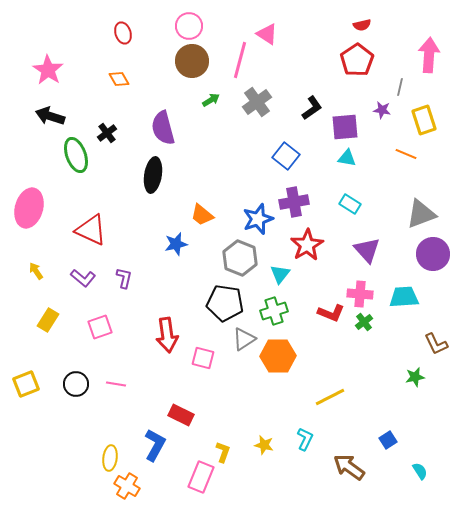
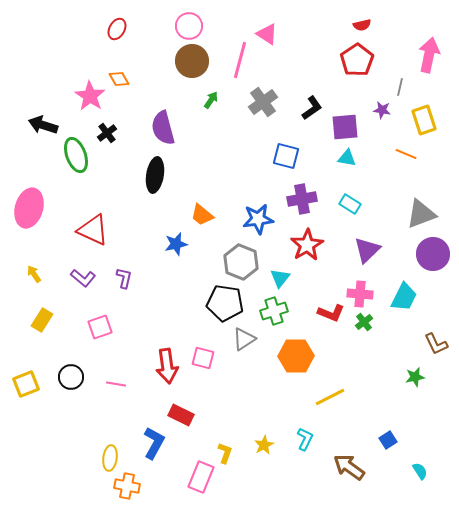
red ellipse at (123, 33): moved 6 px left, 4 px up; rotated 45 degrees clockwise
pink arrow at (429, 55): rotated 8 degrees clockwise
pink star at (48, 70): moved 42 px right, 26 px down
green arrow at (211, 100): rotated 24 degrees counterclockwise
gray cross at (257, 102): moved 6 px right
black arrow at (50, 116): moved 7 px left, 9 px down
blue square at (286, 156): rotated 24 degrees counterclockwise
black ellipse at (153, 175): moved 2 px right
purple cross at (294, 202): moved 8 px right, 3 px up
blue star at (258, 219): rotated 12 degrees clockwise
red triangle at (91, 230): moved 2 px right
purple triangle at (367, 250): rotated 28 degrees clockwise
gray hexagon at (240, 258): moved 1 px right, 4 px down
yellow arrow at (36, 271): moved 2 px left, 3 px down
cyan triangle at (280, 274): moved 4 px down
cyan trapezoid at (404, 297): rotated 120 degrees clockwise
yellow rectangle at (48, 320): moved 6 px left
red arrow at (167, 335): moved 31 px down
orange hexagon at (278, 356): moved 18 px right
black circle at (76, 384): moved 5 px left, 7 px up
blue L-shape at (155, 445): moved 1 px left, 2 px up
yellow star at (264, 445): rotated 30 degrees clockwise
yellow L-shape at (223, 452): moved 2 px right, 1 px down
orange cross at (127, 486): rotated 20 degrees counterclockwise
